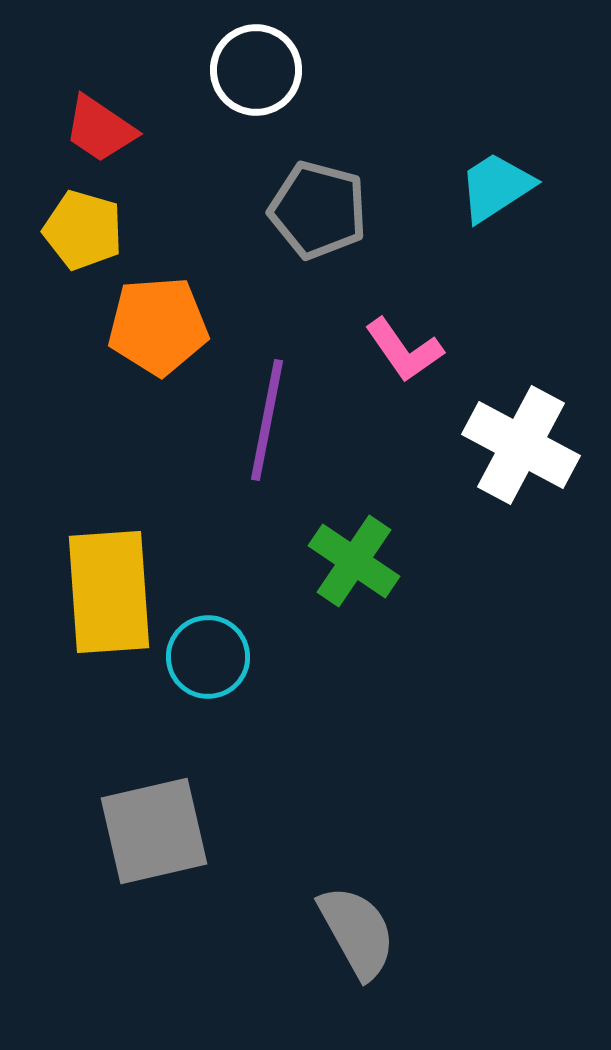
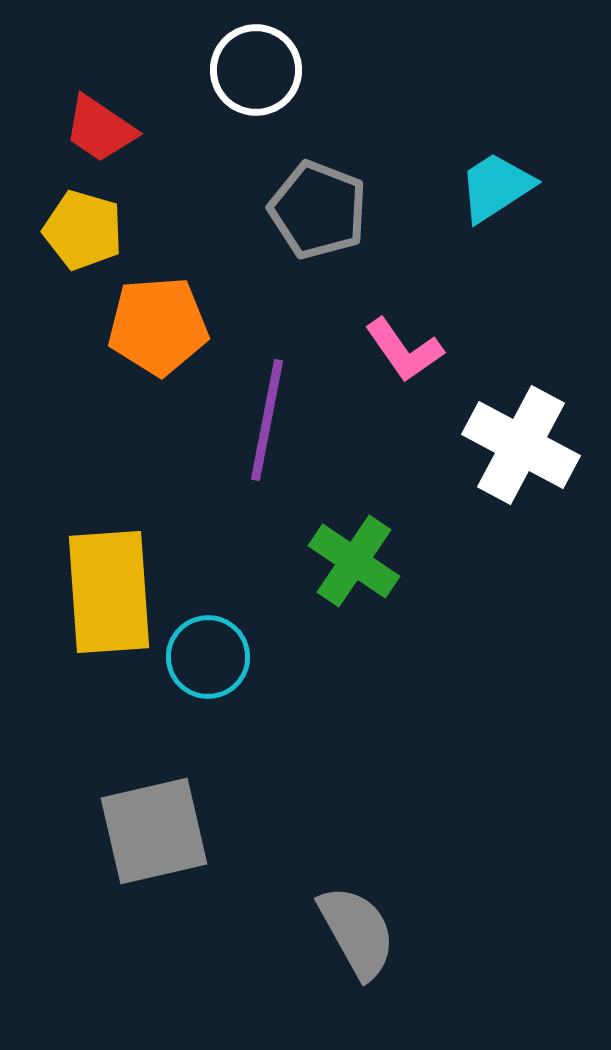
gray pentagon: rotated 6 degrees clockwise
